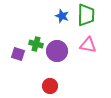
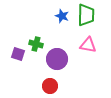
purple circle: moved 8 px down
